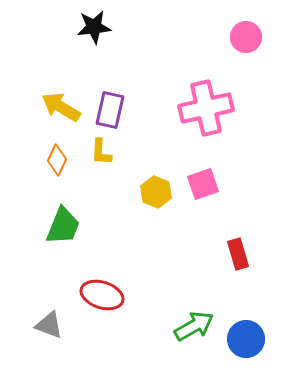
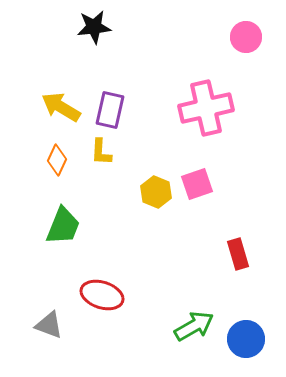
pink square: moved 6 px left
